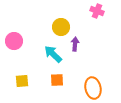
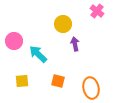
pink cross: rotated 16 degrees clockwise
yellow circle: moved 2 px right, 3 px up
purple arrow: rotated 16 degrees counterclockwise
cyan arrow: moved 15 px left
orange square: moved 1 px right, 1 px down; rotated 16 degrees clockwise
orange ellipse: moved 2 px left
